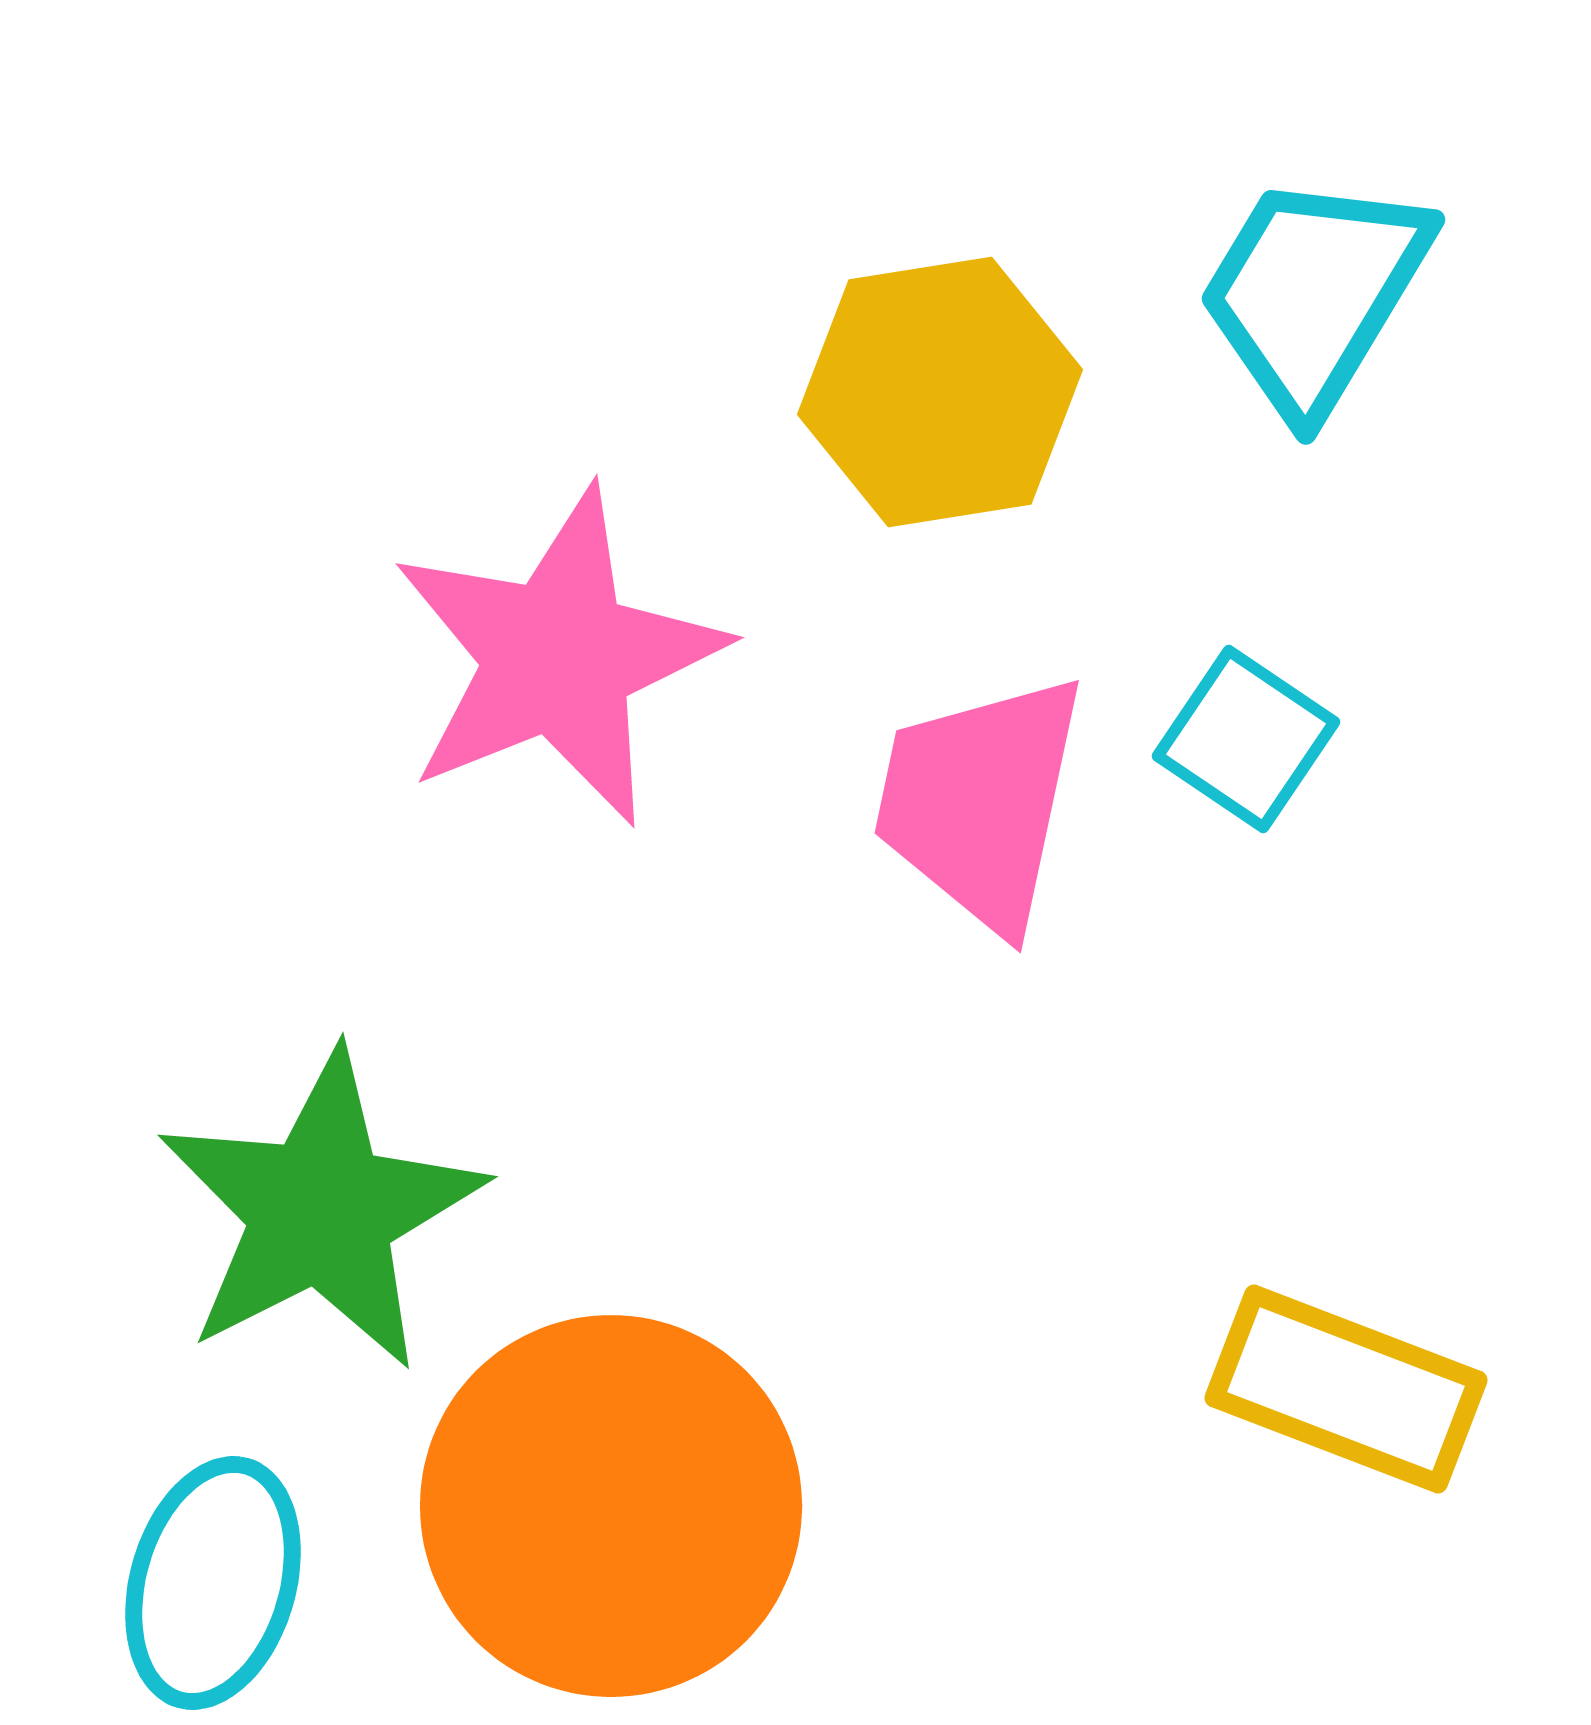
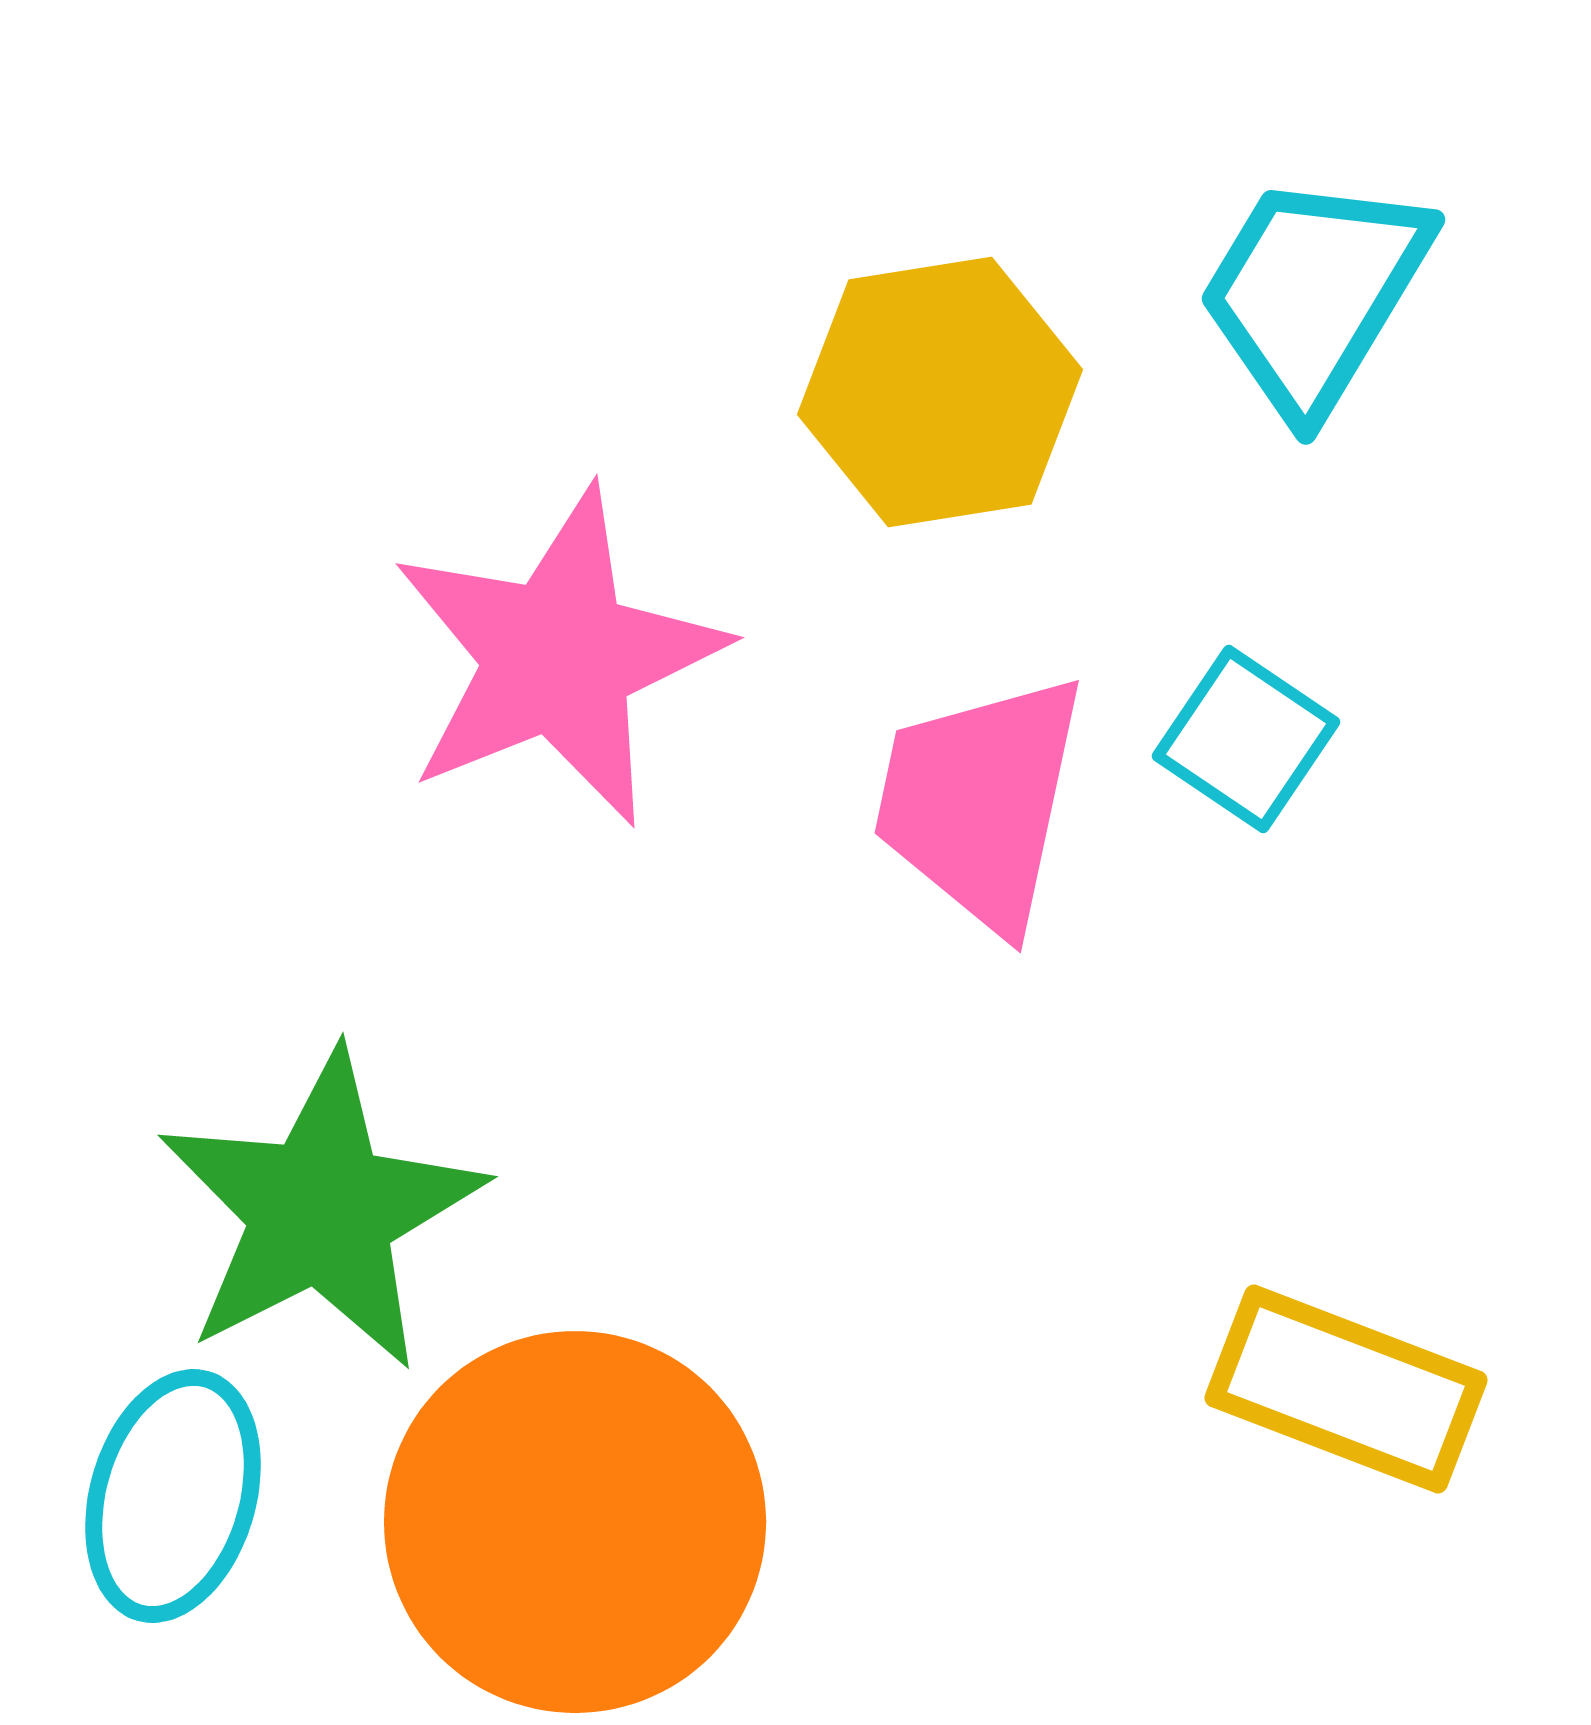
orange circle: moved 36 px left, 16 px down
cyan ellipse: moved 40 px left, 87 px up
